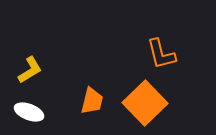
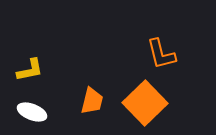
yellow L-shape: rotated 20 degrees clockwise
white ellipse: moved 3 px right
